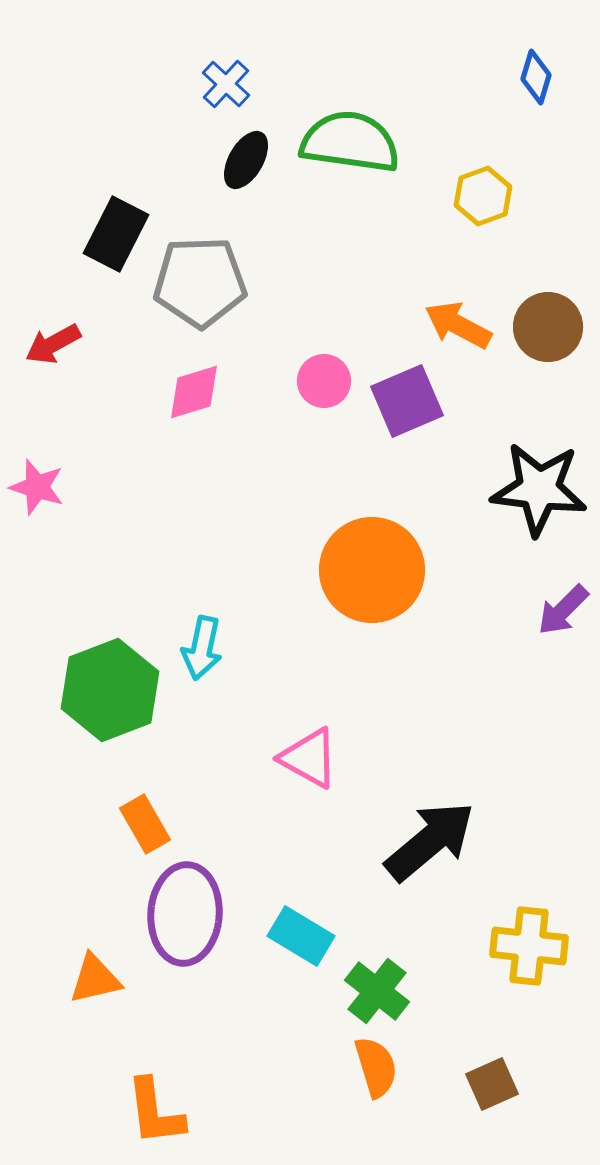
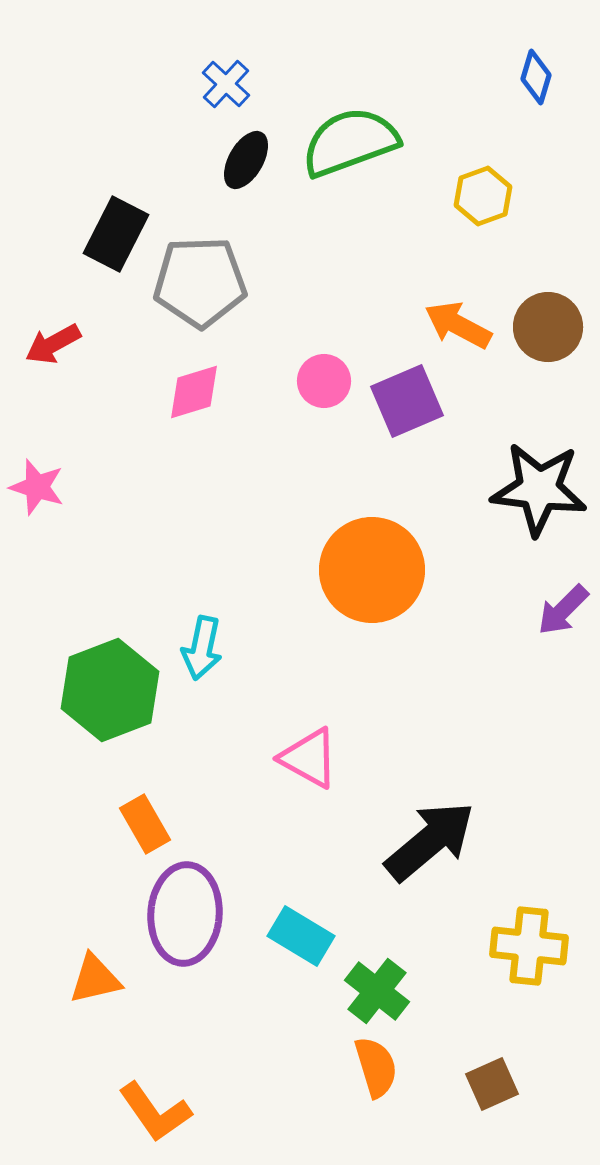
green semicircle: rotated 28 degrees counterclockwise
orange L-shape: rotated 28 degrees counterclockwise
